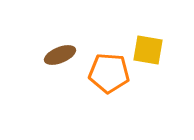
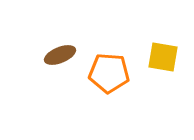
yellow square: moved 15 px right, 7 px down
